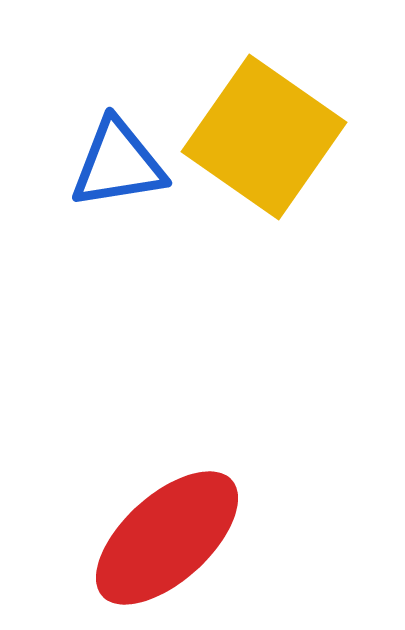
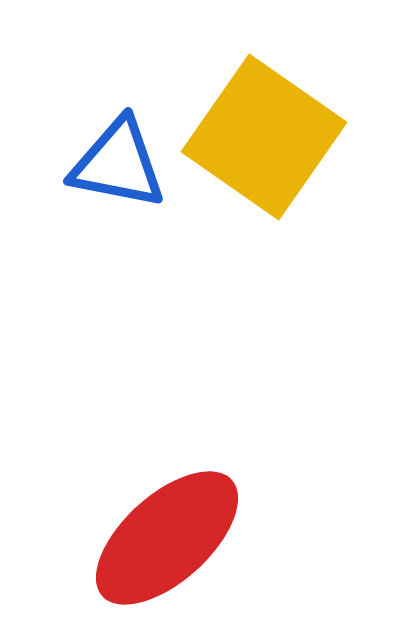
blue triangle: rotated 20 degrees clockwise
